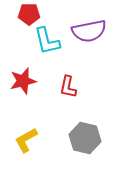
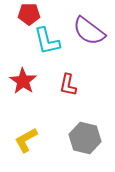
purple semicircle: rotated 48 degrees clockwise
red star: rotated 24 degrees counterclockwise
red L-shape: moved 2 px up
